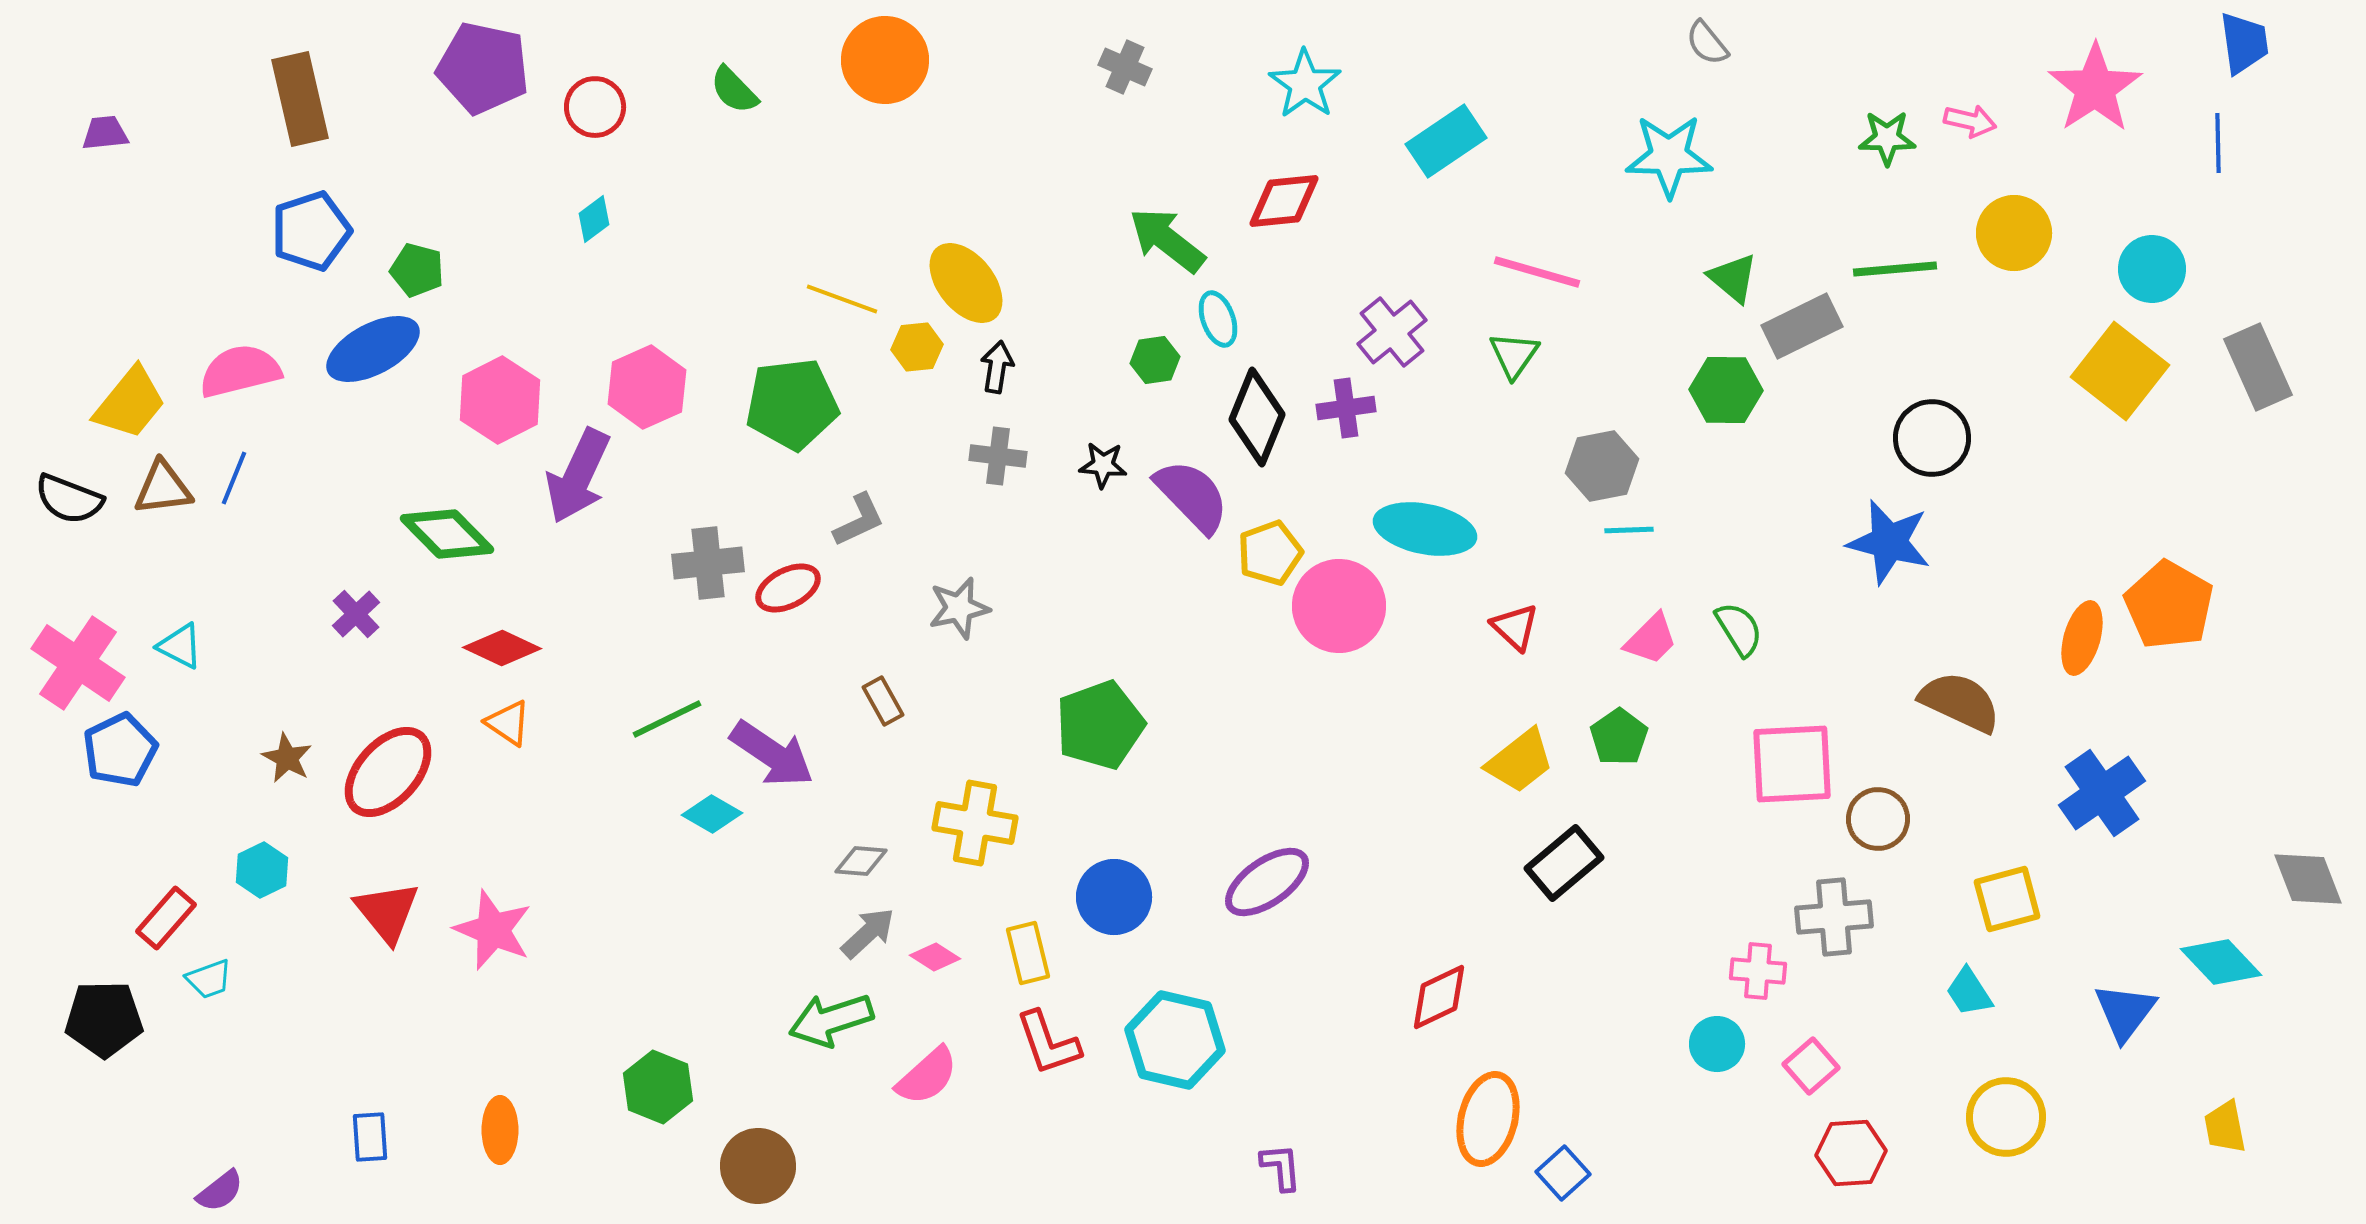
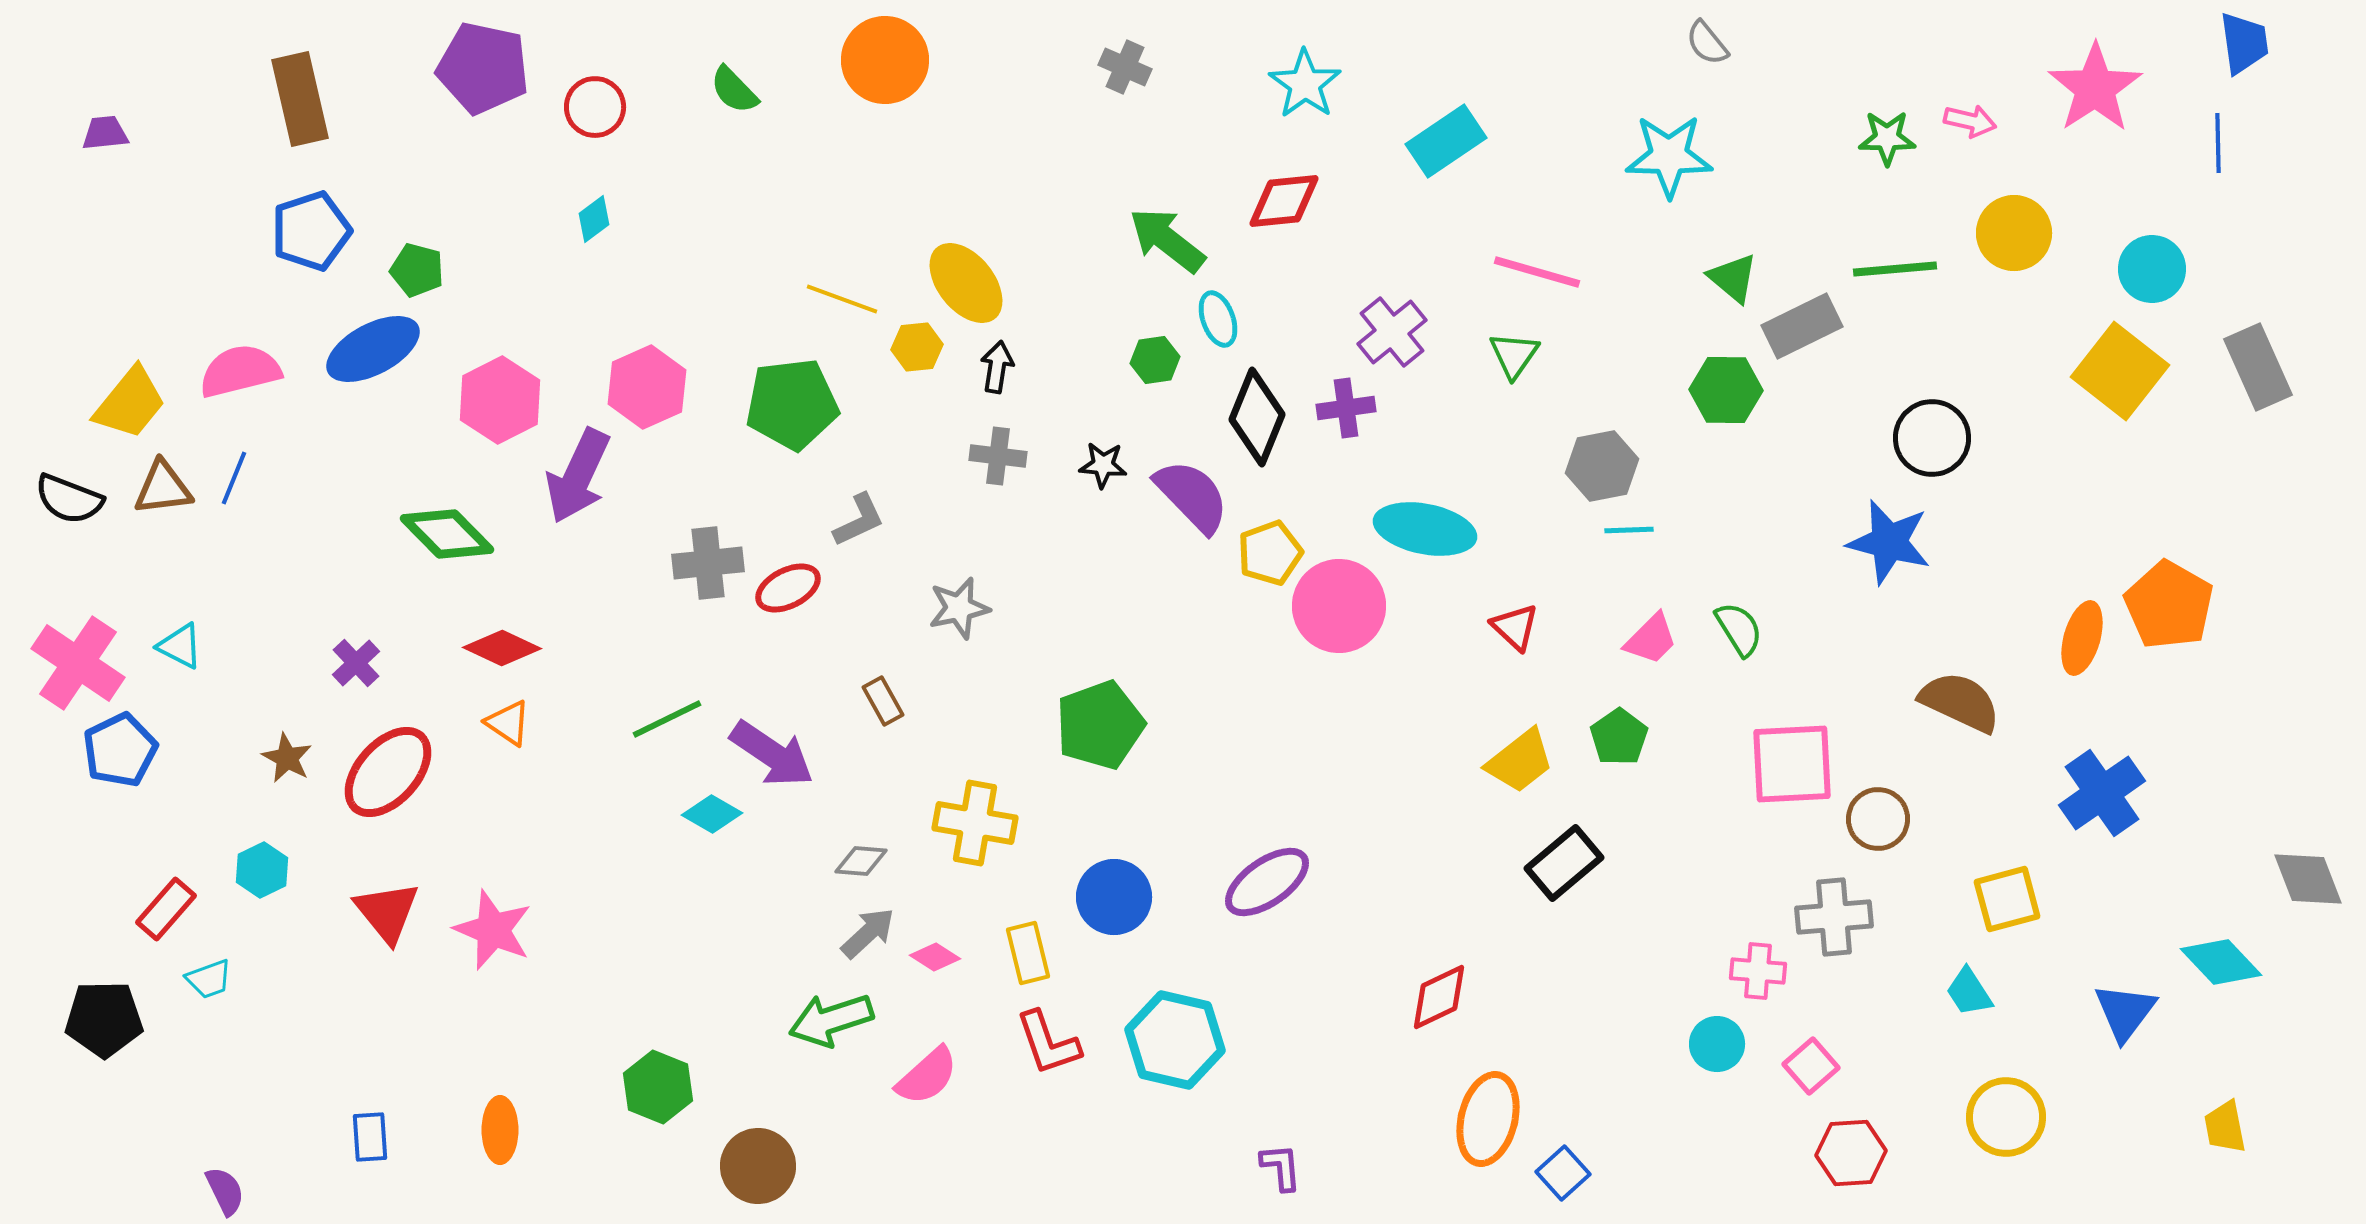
purple cross at (356, 614): moved 49 px down
red rectangle at (166, 918): moved 9 px up
purple semicircle at (220, 1191): moved 5 px right; rotated 78 degrees counterclockwise
